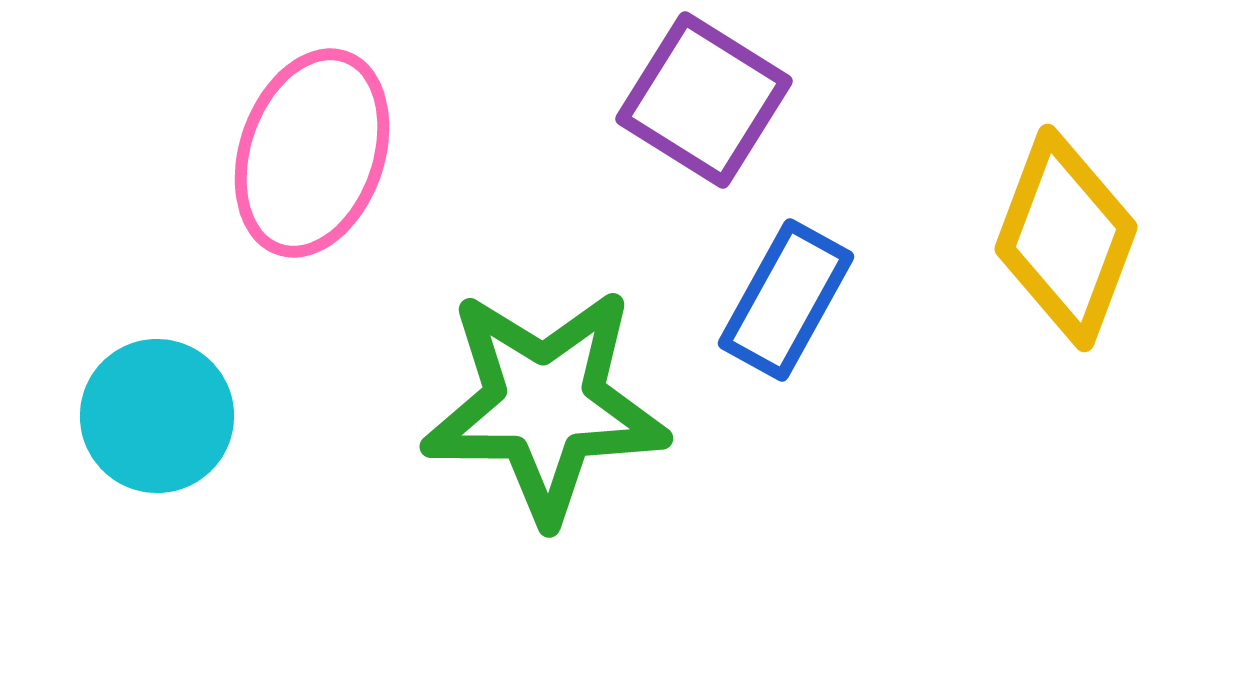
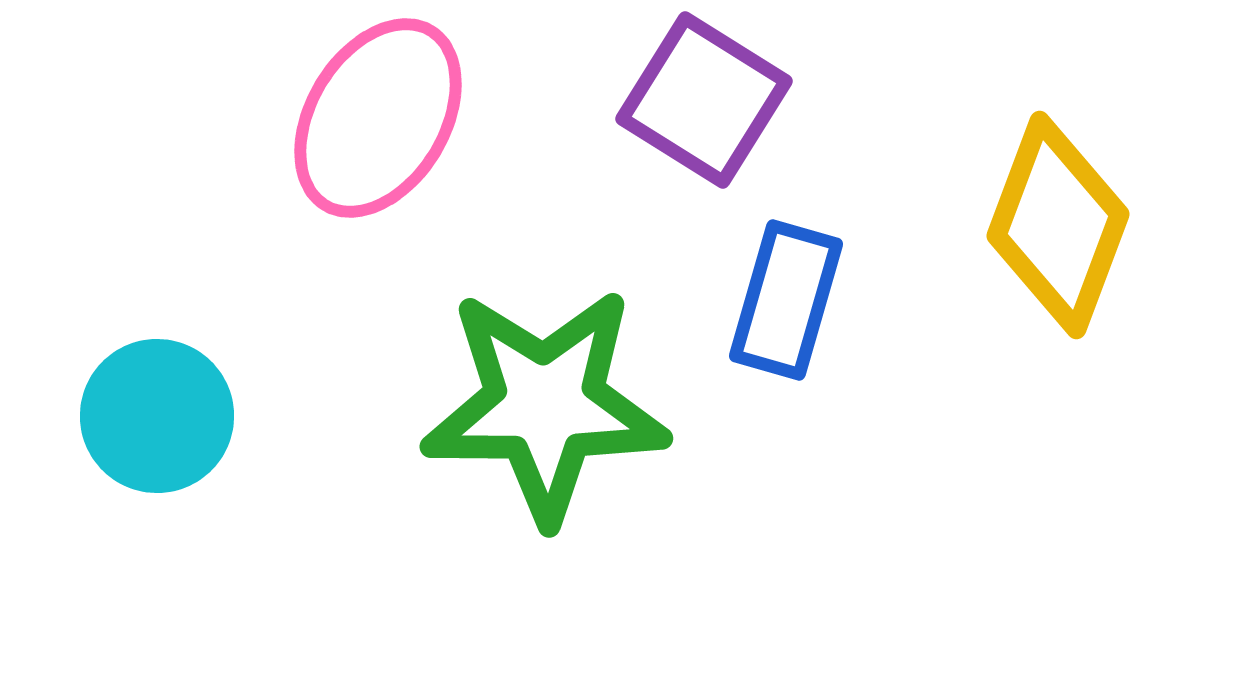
pink ellipse: moved 66 px right, 35 px up; rotated 12 degrees clockwise
yellow diamond: moved 8 px left, 13 px up
blue rectangle: rotated 13 degrees counterclockwise
